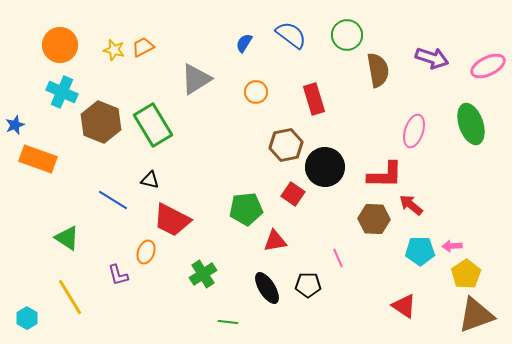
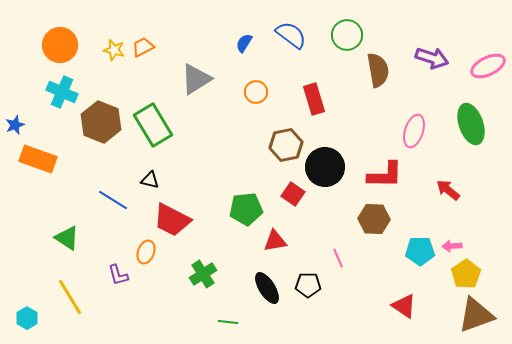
red arrow at (411, 205): moved 37 px right, 15 px up
